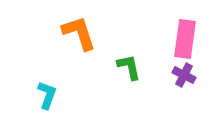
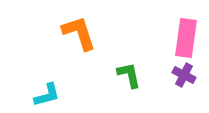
pink rectangle: moved 1 px right, 1 px up
green L-shape: moved 8 px down
cyan L-shape: rotated 56 degrees clockwise
